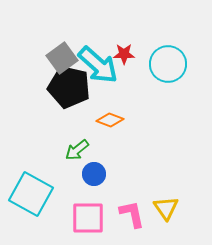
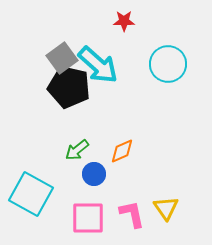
red star: moved 33 px up
orange diamond: moved 12 px right, 31 px down; rotated 44 degrees counterclockwise
